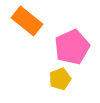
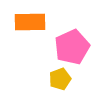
orange rectangle: moved 3 px right, 1 px down; rotated 40 degrees counterclockwise
